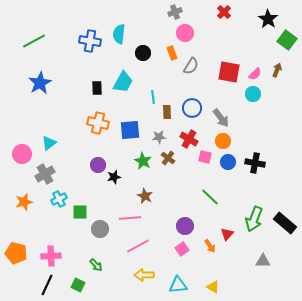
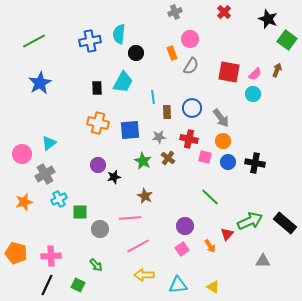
black star at (268, 19): rotated 12 degrees counterclockwise
pink circle at (185, 33): moved 5 px right, 6 px down
blue cross at (90, 41): rotated 20 degrees counterclockwise
black circle at (143, 53): moved 7 px left
red cross at (189, 139): rotated 18 degrees counterclockwise
green arrow at (254, 219): moved 4 px left, 2 px down; rotated 135 degrees counterclockwise
